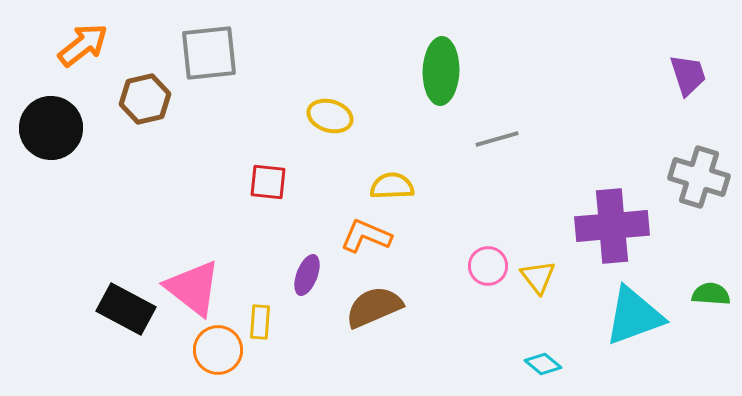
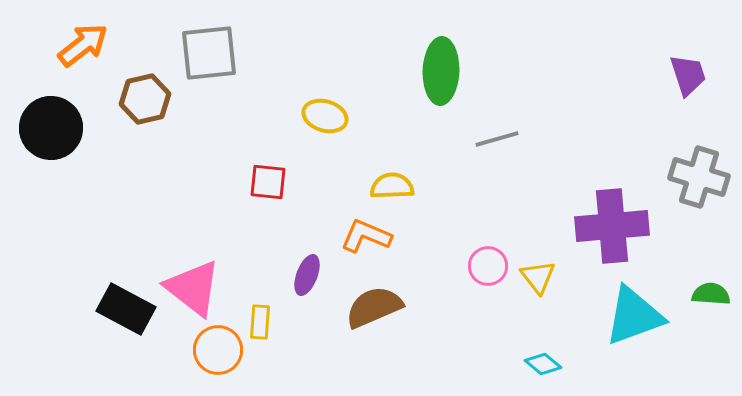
yellow ellipse: moved 5 px left
